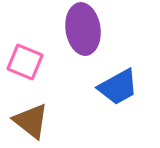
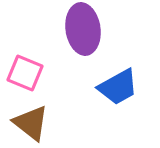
pink square: moved 11 px down
brown triangle: moved 2 px down
